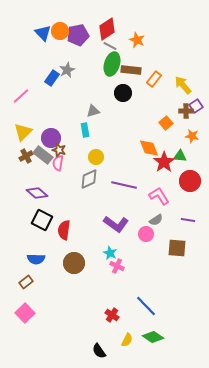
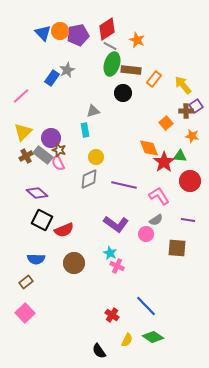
pink semicircle at (58, 163): rotated 35 degrees counterclockwise
red semicircle at (64, 230): rotated 120 degrees counterclockwise
